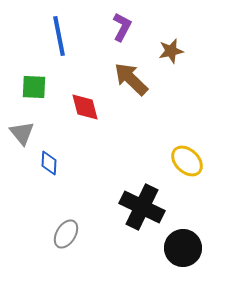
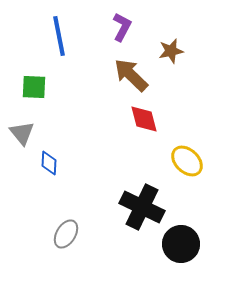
brown arrow: moved 4 px up
red diamond: moved 59 px right, 12 px down
black circle: moved 2 px left, 4 px up
